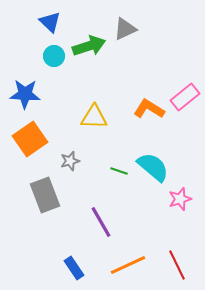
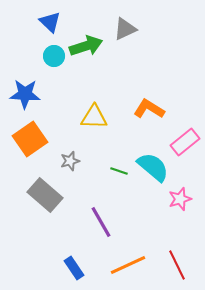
green arrow: moved 3 px left
pink rectangle: moved 45 px down
gray rectangle: rotated 28 degrees counterclockwise
